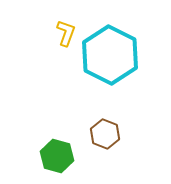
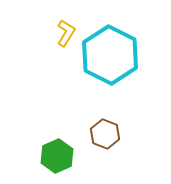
yellow L-shape: rotated 12 degrees clockwise
green hexagon: rotated 20 degrees clockwise
